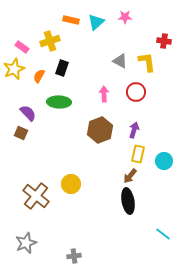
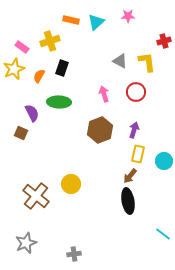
pink star: moved 3 px right, 1 px up
red cross: rotated 24 degrees counterclockwise
pink arrow: rotated 14 degrees counterclockwise
purple semicircle: moved 4 px right; rotated 18 degrees clockwise
gray cross: moved 2 px up
